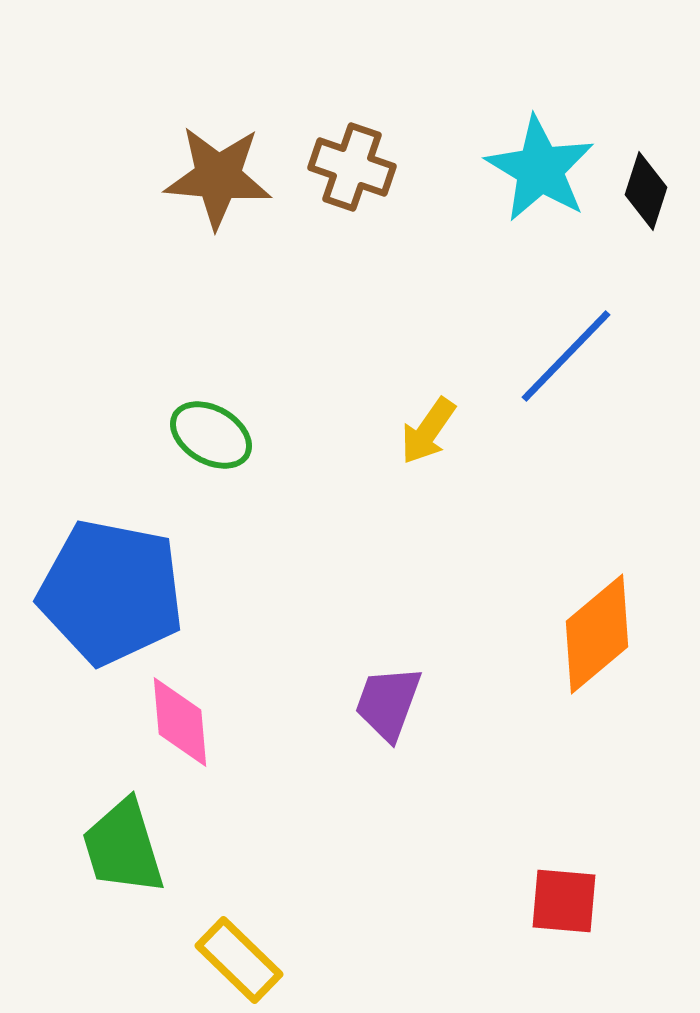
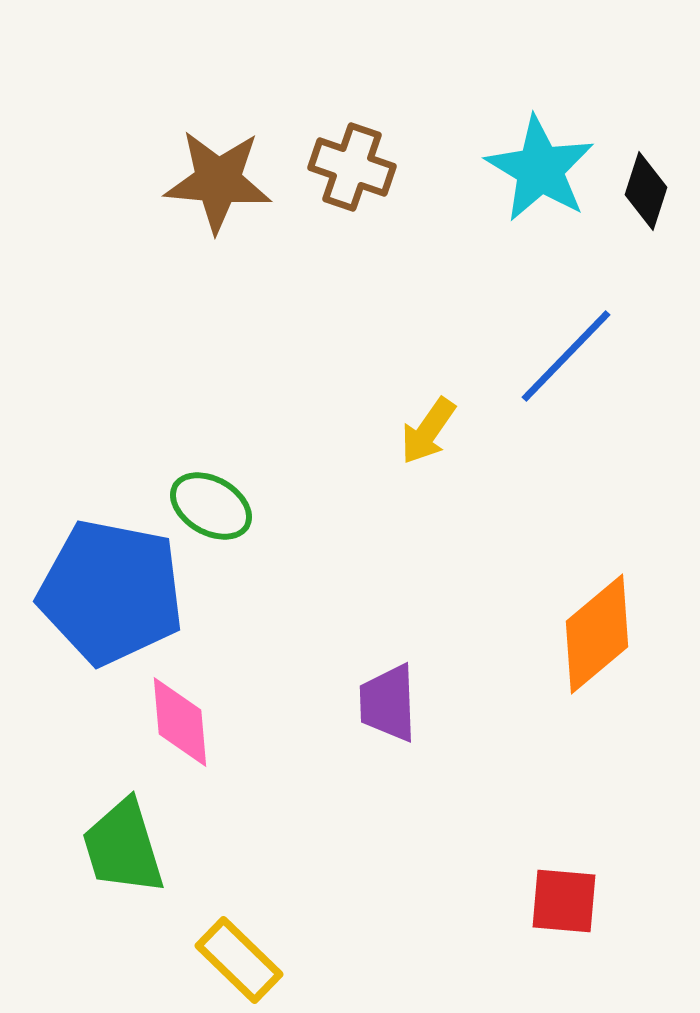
brown star: moved 4 px down
green ellipse: moved 71 px down
purple trapezoid: rotated 22 degrees counterclockwise
